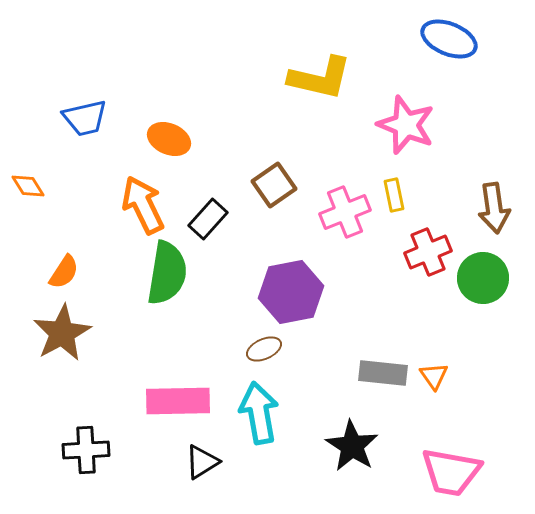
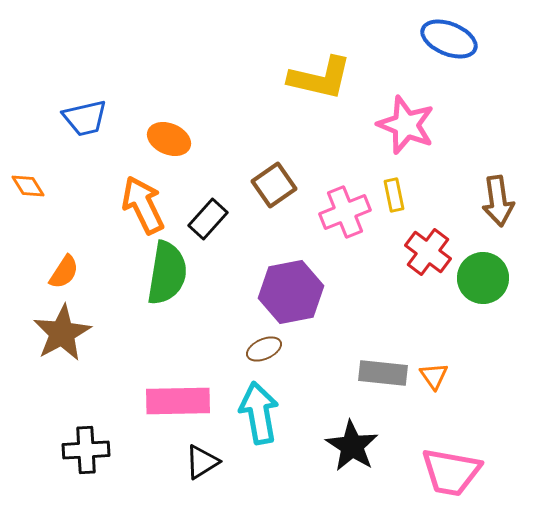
brown arrow: moved 4 px right, 7 px up
red cross: rotated 30 degrees counterclockwise
